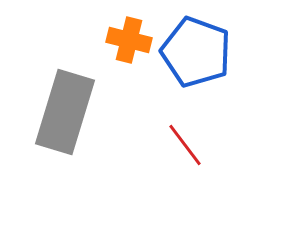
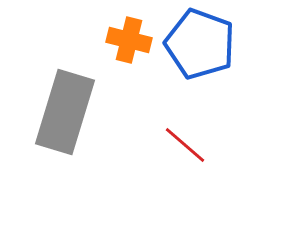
blue pentagon: moved 4 px right, 8 px up
red line: rotated 12 degrees counterclockwise
